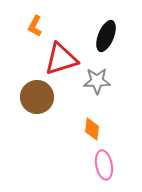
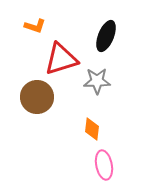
orange L-shape: rotated 100 degrees counterclockwise
